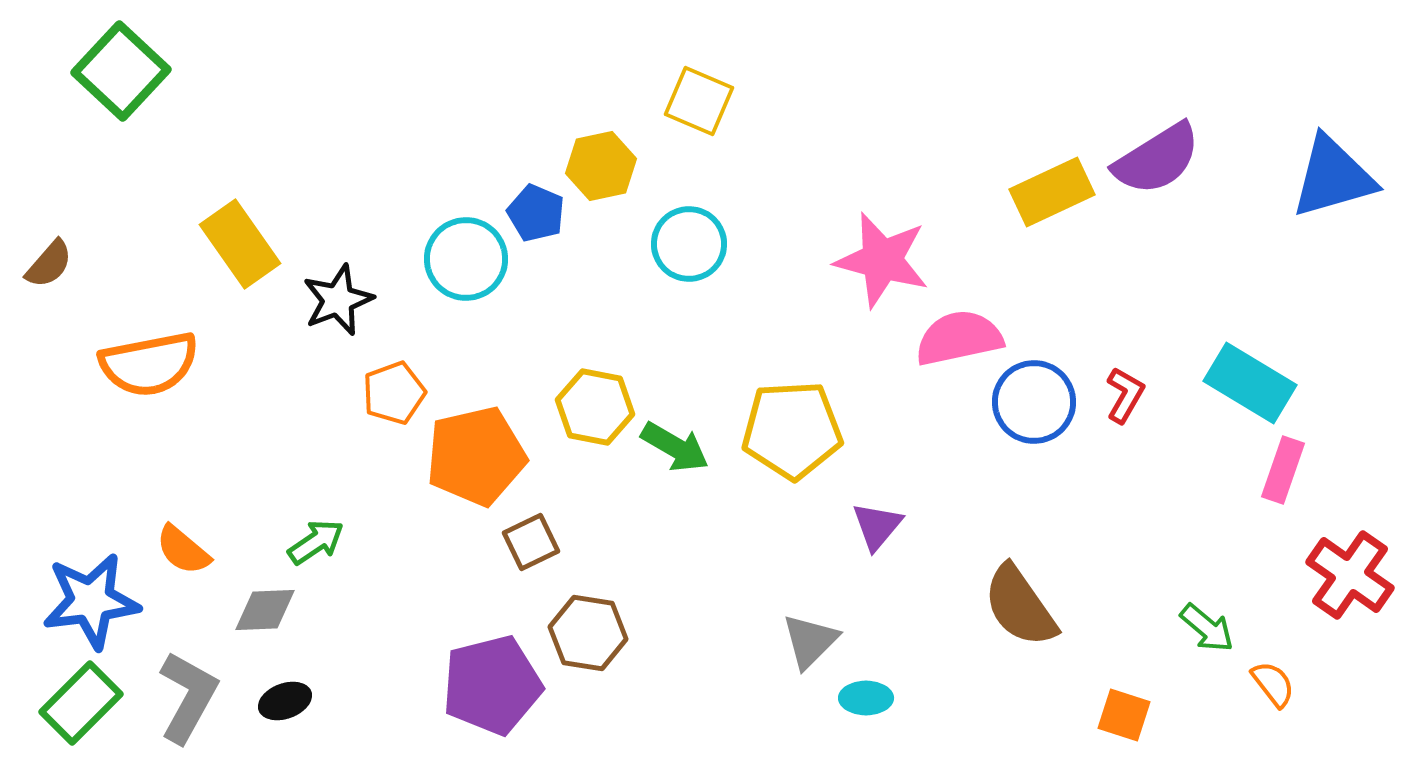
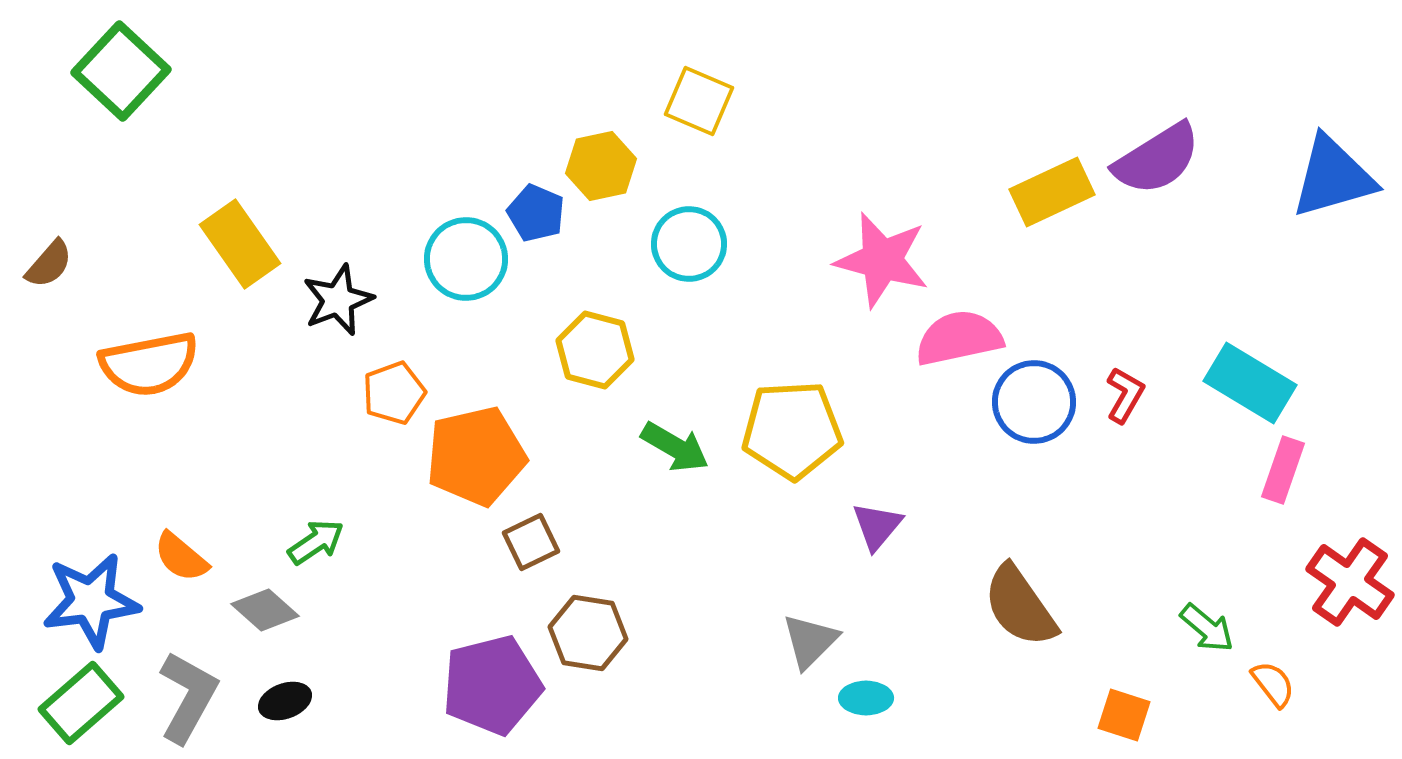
yellow hexagon at (595, 407): moved 57 px up; rotated 4 degrees clockwise
orange semicircle at (183, 550): moved 2 px left, 7 px down
red cross at (1350, 575): moved 7 px down
gray diamond at (265, 610): rotated 44 degrees clockwise
green rectangle at (81, 703): rotated 4 degrees clockwise
